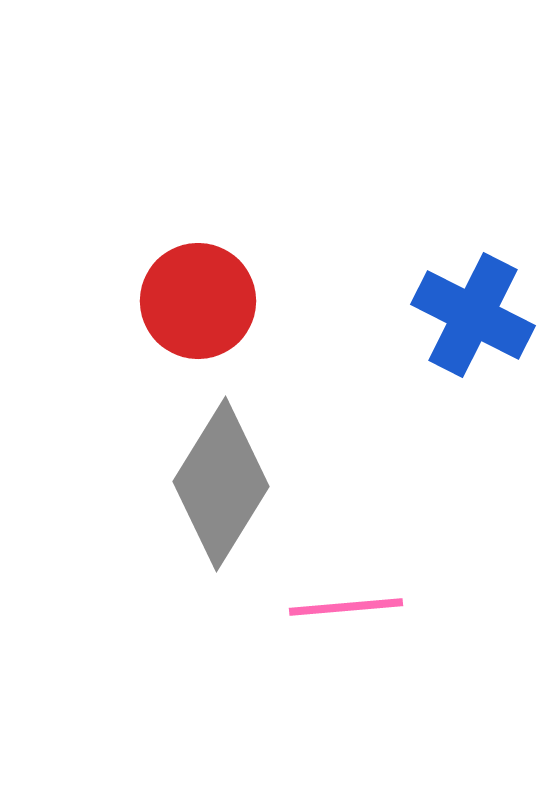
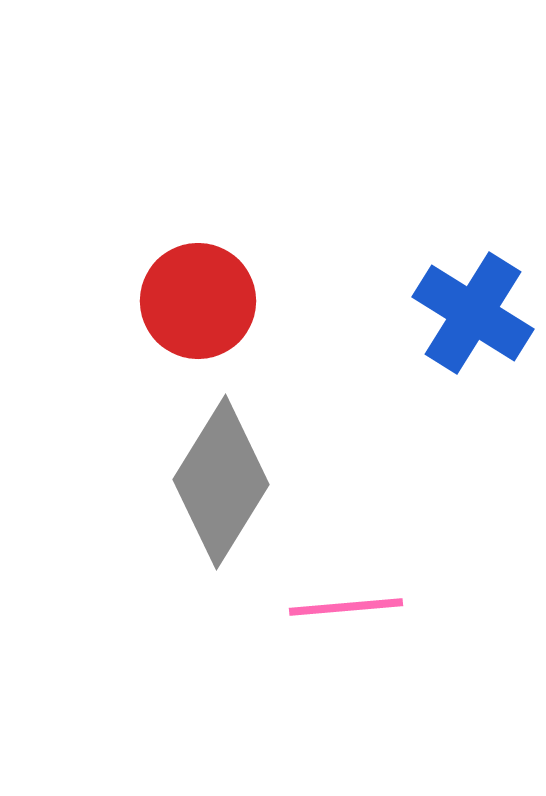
blue cross: moved 2 px up; rotated 5 degrees clockwise
gray diamond: moved 2 px up
